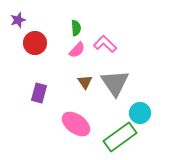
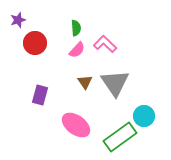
purple rectangle: moved 1 px right, 2 px down
cyan circle: moved 4 px right, 3 px down
pink ellipse: moved 1 px down
